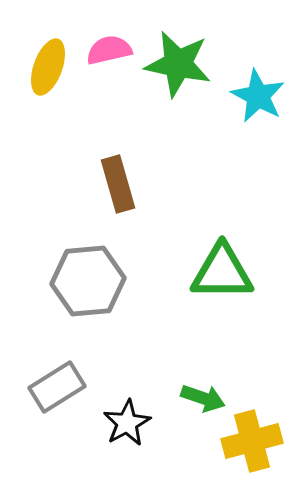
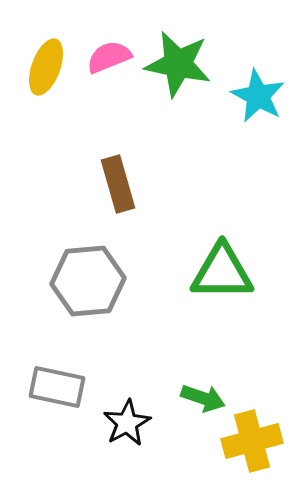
pink semicircle: moved 7 px down; rotated 9 degrees counterclockwise
yellow ellipse: moved 2 px left
gray rectangle: rotated 44 degrees clockwise
